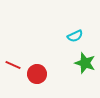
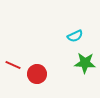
green star: rotated 15 degrees counterclockwise
